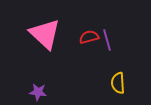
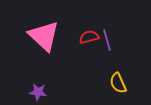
pink triangle: moved 1 px left, 2 px down
yellow semicircle: rotated 20 degrees counterclockwise
